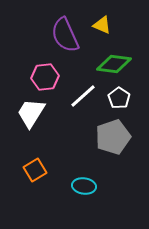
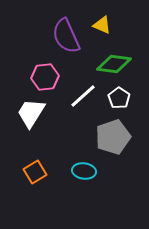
purple semicircle: moved 1 px right, 1 px down
orange square: moved 2 px down
cyan ellipse: moved 15 px up
